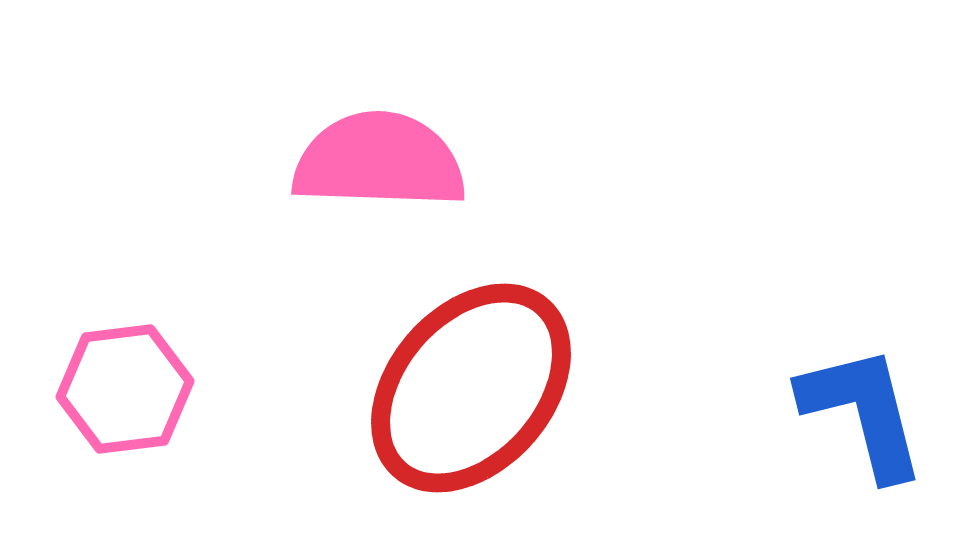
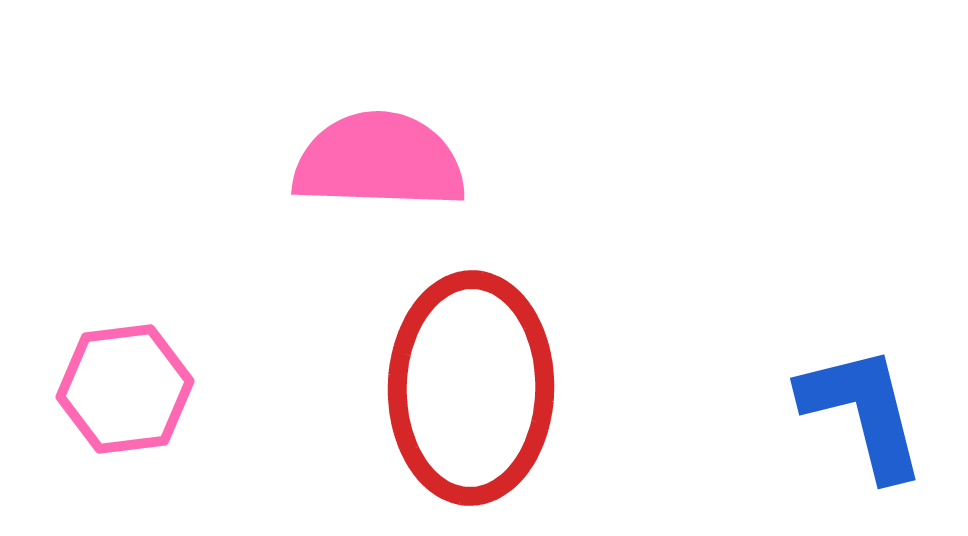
red ellipse: rotated 40 degrees counterclockwise
